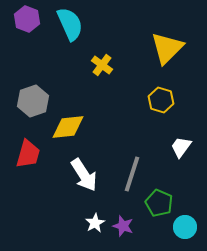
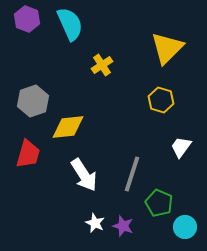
yellow cross: rotated 20 degrees clockwise
white star: rotated 18 degrees counterclockwise
